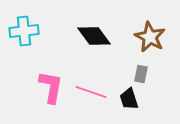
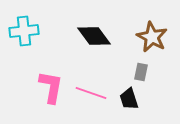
brown star: moved 2 px right
gray rectangle: moved 2 px up
pink line: moved 1 px down
